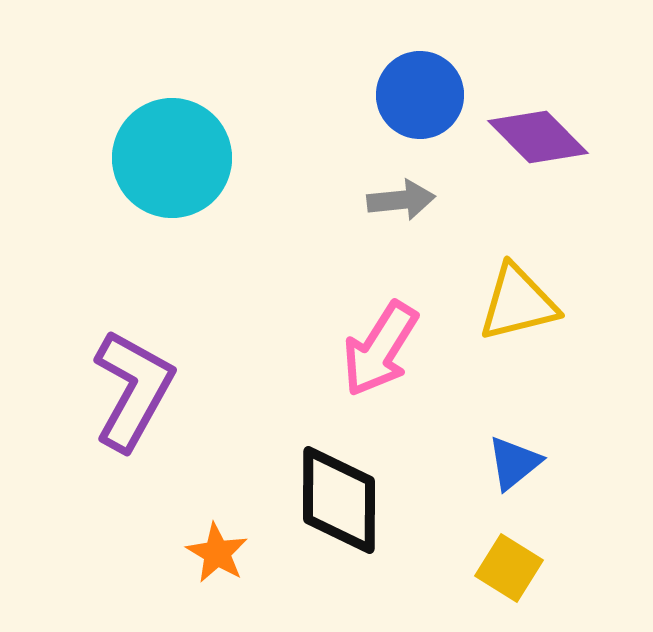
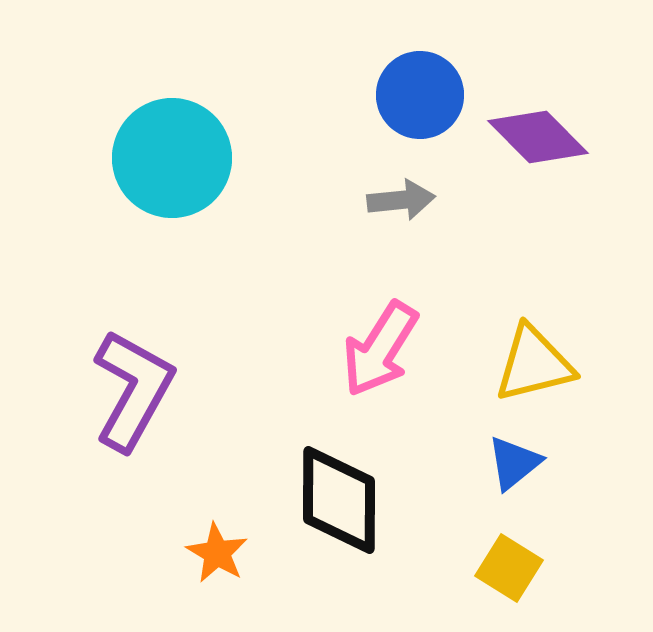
yellow triangle: moved 16 px right, 61 px down
